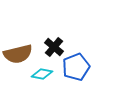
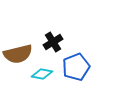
black cross: moved 1 px left, 5 px up; rotated 18 degrees clockwise
